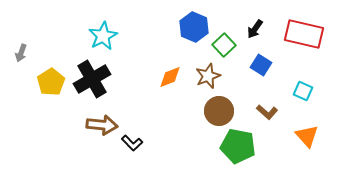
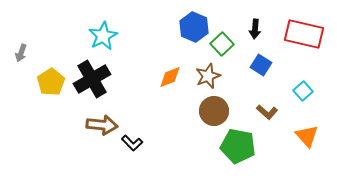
black arrow: rotated 30 degrees counterclockwise
green square: moved 2 px left, 1 px up
cyan square: rotated 24 degrees clockwise
brown circle: moved 5 px left
